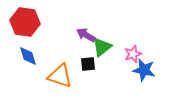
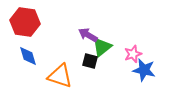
purple arrow: moved 2 px right
black square: moved 2 px right, 3 px up; rotated 21 degrees clockwise
